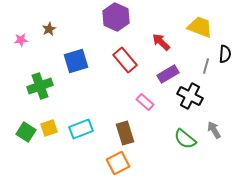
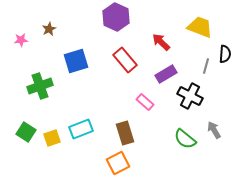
purple rectangle: moved 2 px left
yellow square: moved 3 px right, 10 px down
